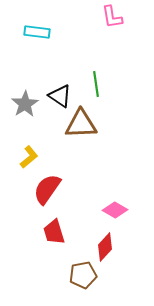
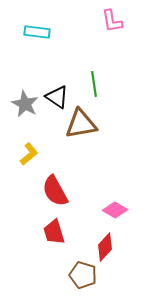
pink L-shape: moved 4 px down
green line: moved 2 px left
black triangle: moved 3 px left, 1 px down
gray star: rotated 12 degrees counterclockwise
brown triangle: rotated 8 degrees counterclockwise
yellow L-shape: moved 3 px up
red semicircle: moved 8 px right, 2 px down; rotated 64 degrees counterclockwise
brown pentagon: rotated 28 degrees clockwise
